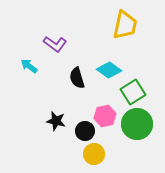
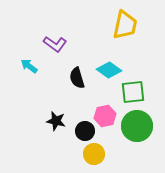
green square: rotated 25 degrees clockwise
green circle: moved 2 px down
